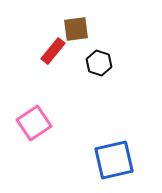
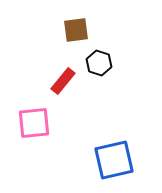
brown square: moved 1 px down
red rectangle: moved 10 px right, 30 px down
pink square: rotated 28 degrees clockwise
